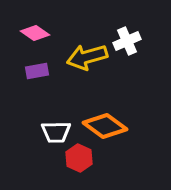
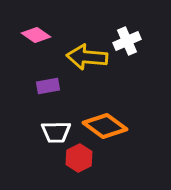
pink diamond: moved 1 px right, 2 px down
yellow arrow: rotated 21 degrees clockwise
purple rectangle: moved 11 px right, 15 px down
red hexagon: rotated 8 degrees clockwise
